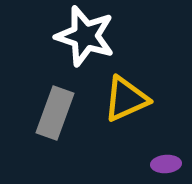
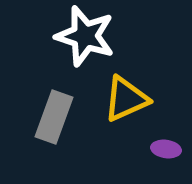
gray rectangle: moved 1 px left, 4 px down
purple ellipse: moved 15 px up; rotated 12 degrees clockwise
